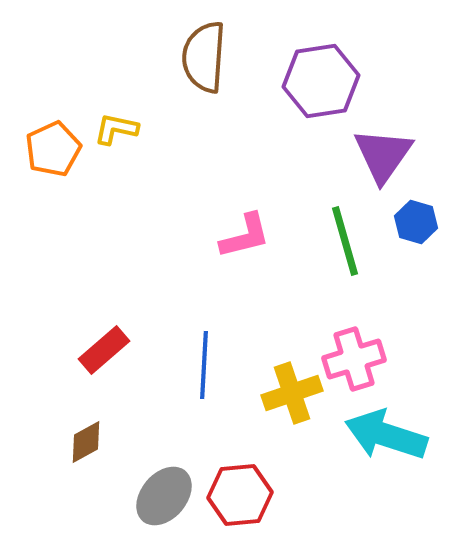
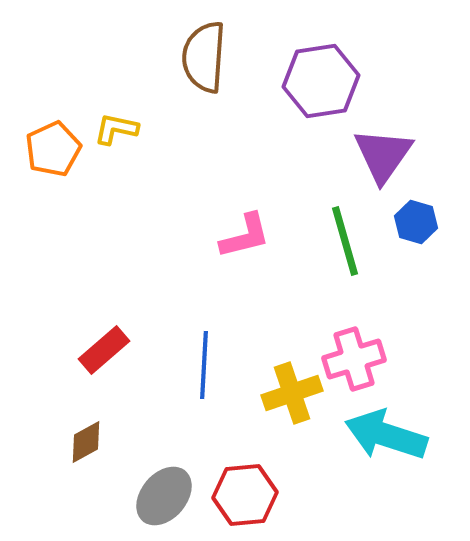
red hexagon: moved 5 px right
